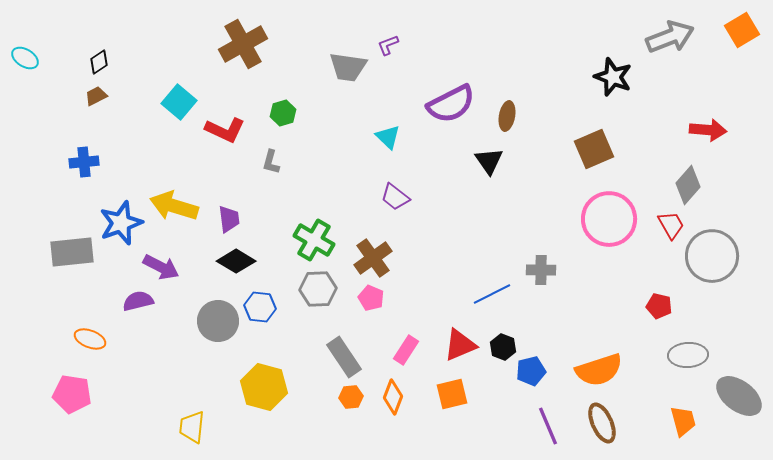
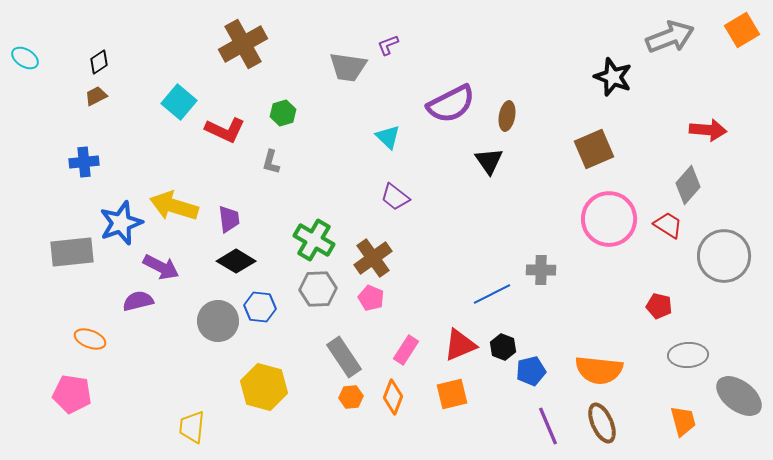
red trapezoid at (671, 225): moved 3 px left; rotated 28 degrees counterclockwise
gray circle at (712, 256): moved 12 px right
orange semicircle at (599, 370): rotated 24 degrees clockwise
